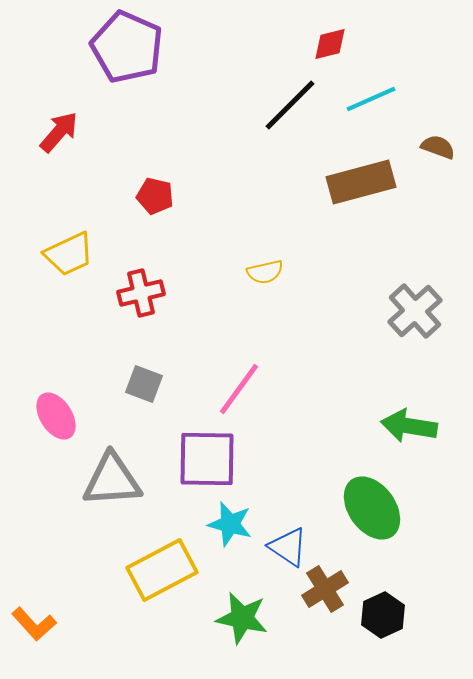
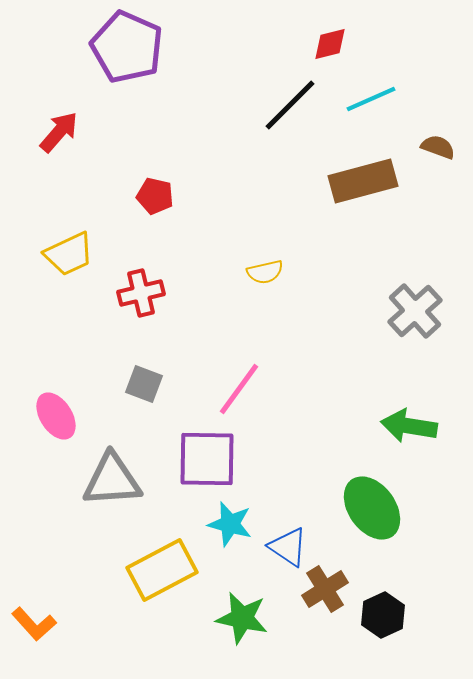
brown rectangle: moved 2 px right, 1 px up
